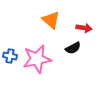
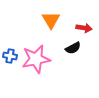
orange triangle: rotated 18 degrees clockwise
pink star: moved 1 px left
